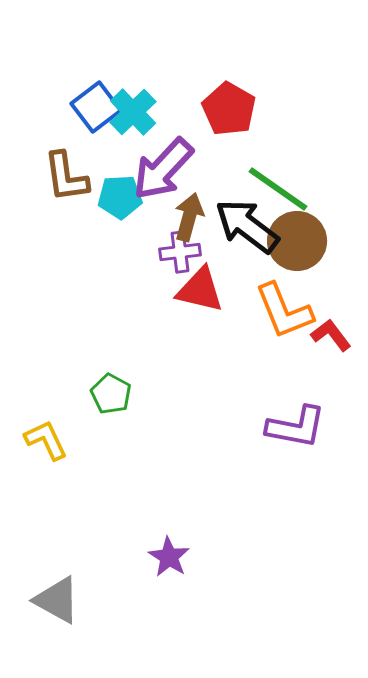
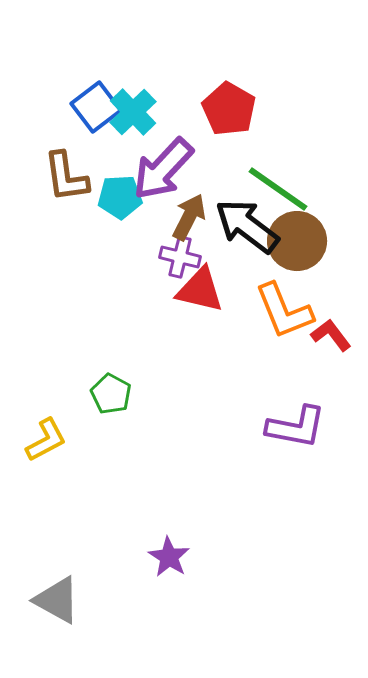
brown arrow: rotated 12 degrees clockwise
purple cross: moved 5 px down; rotated 21 degrees clockwise
yellow L-shape: rotated 87 degrees clockwise
